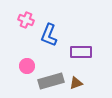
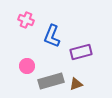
blue L-shape: moved 3 px right, 1 px down
purple rectangle: rotated 15 degrees counterclockwise
brown triangle: moved 1 px down
